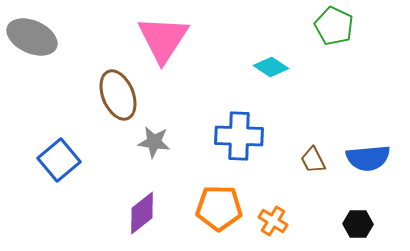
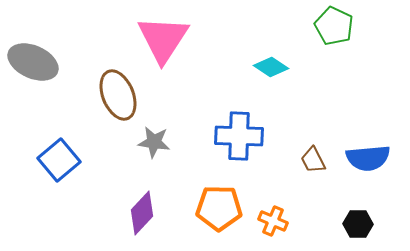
gray ellipse: moved 1 px right, 25 px down
purple diamond: rotated 9 degrees counterclockwise
orange cross: rotated 8 degrees counterclockwise
